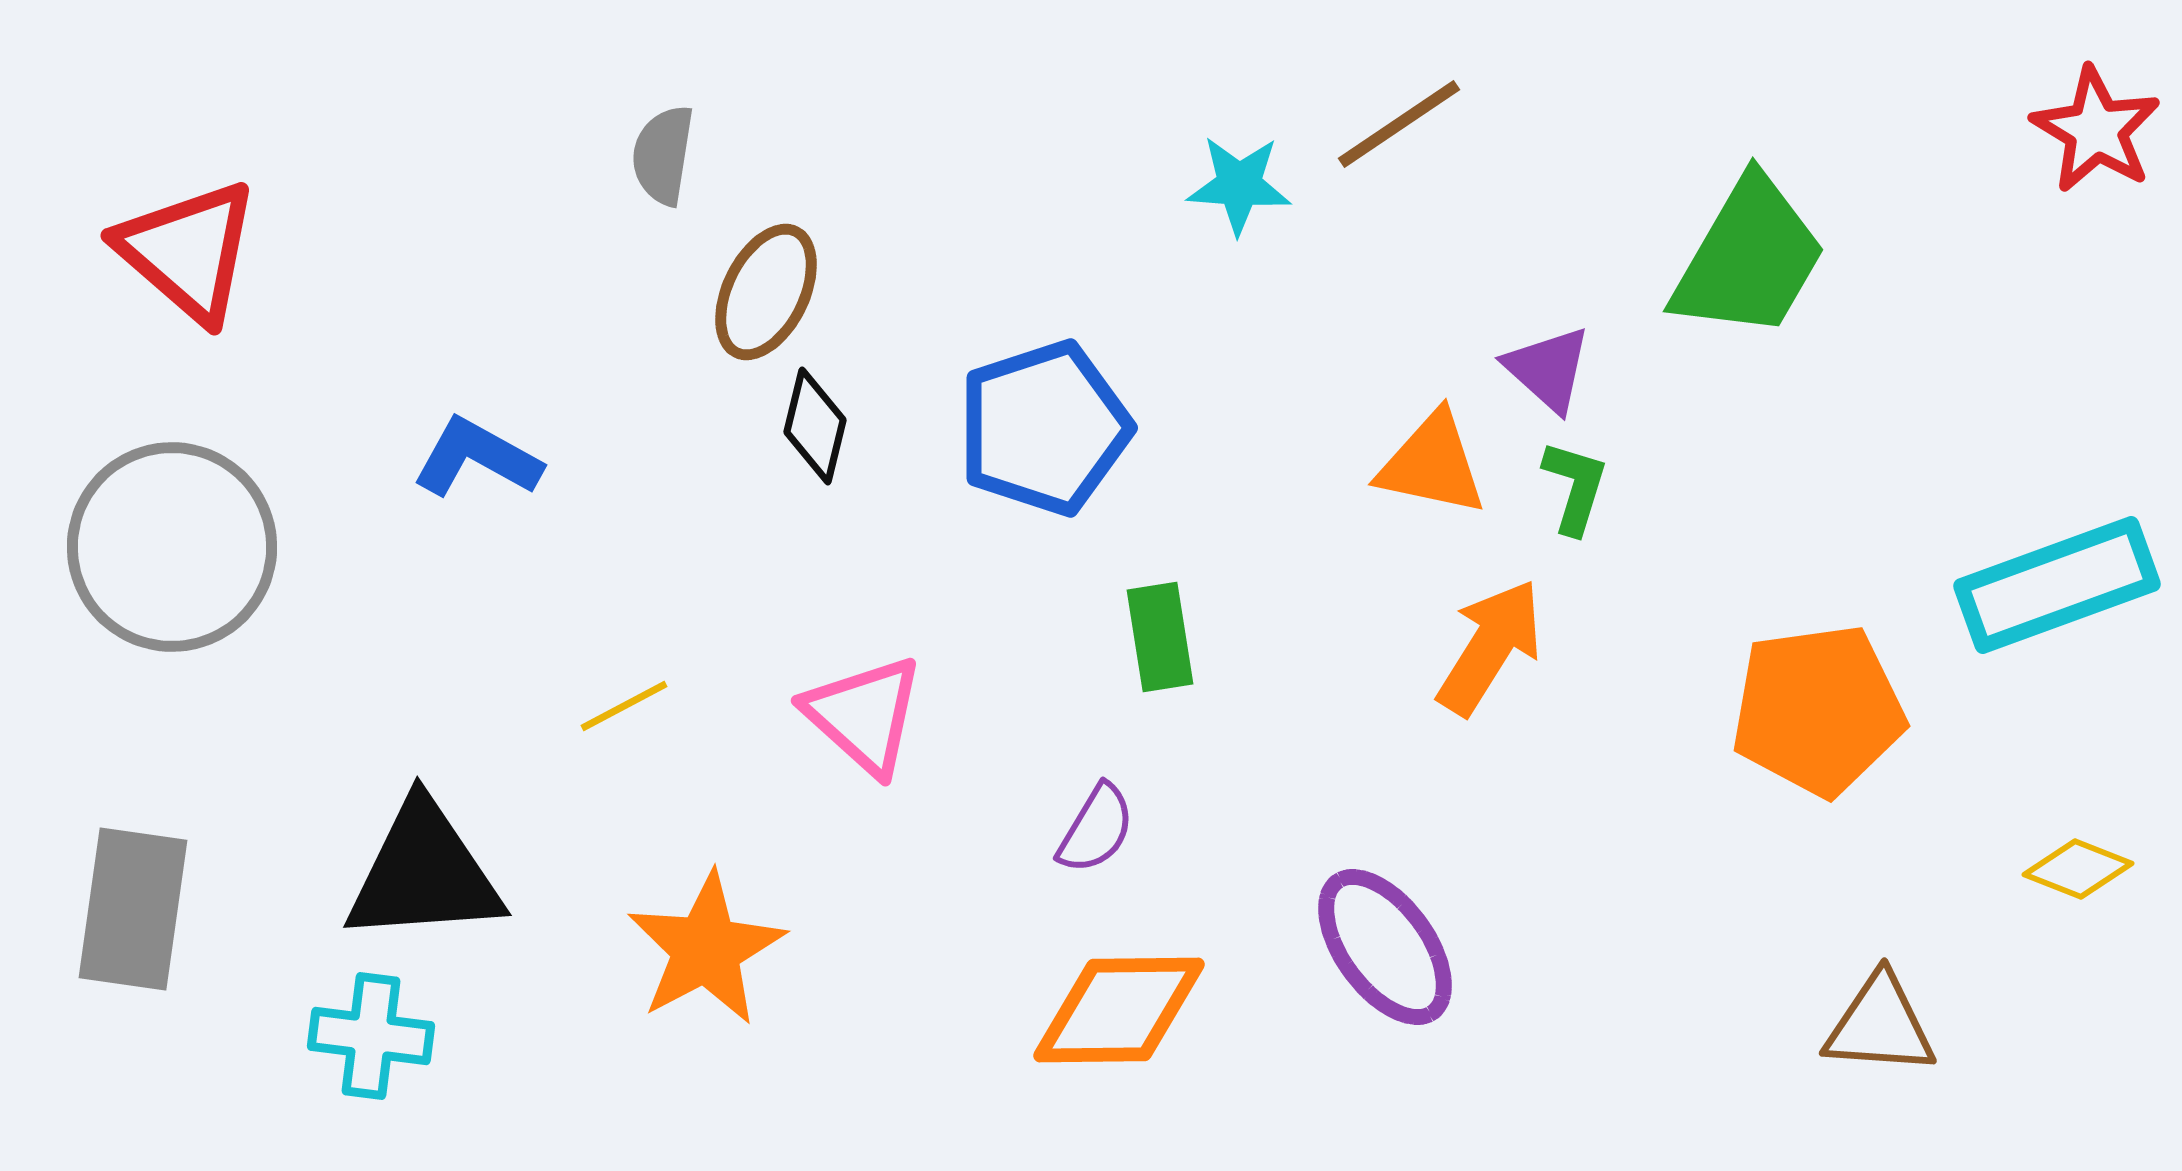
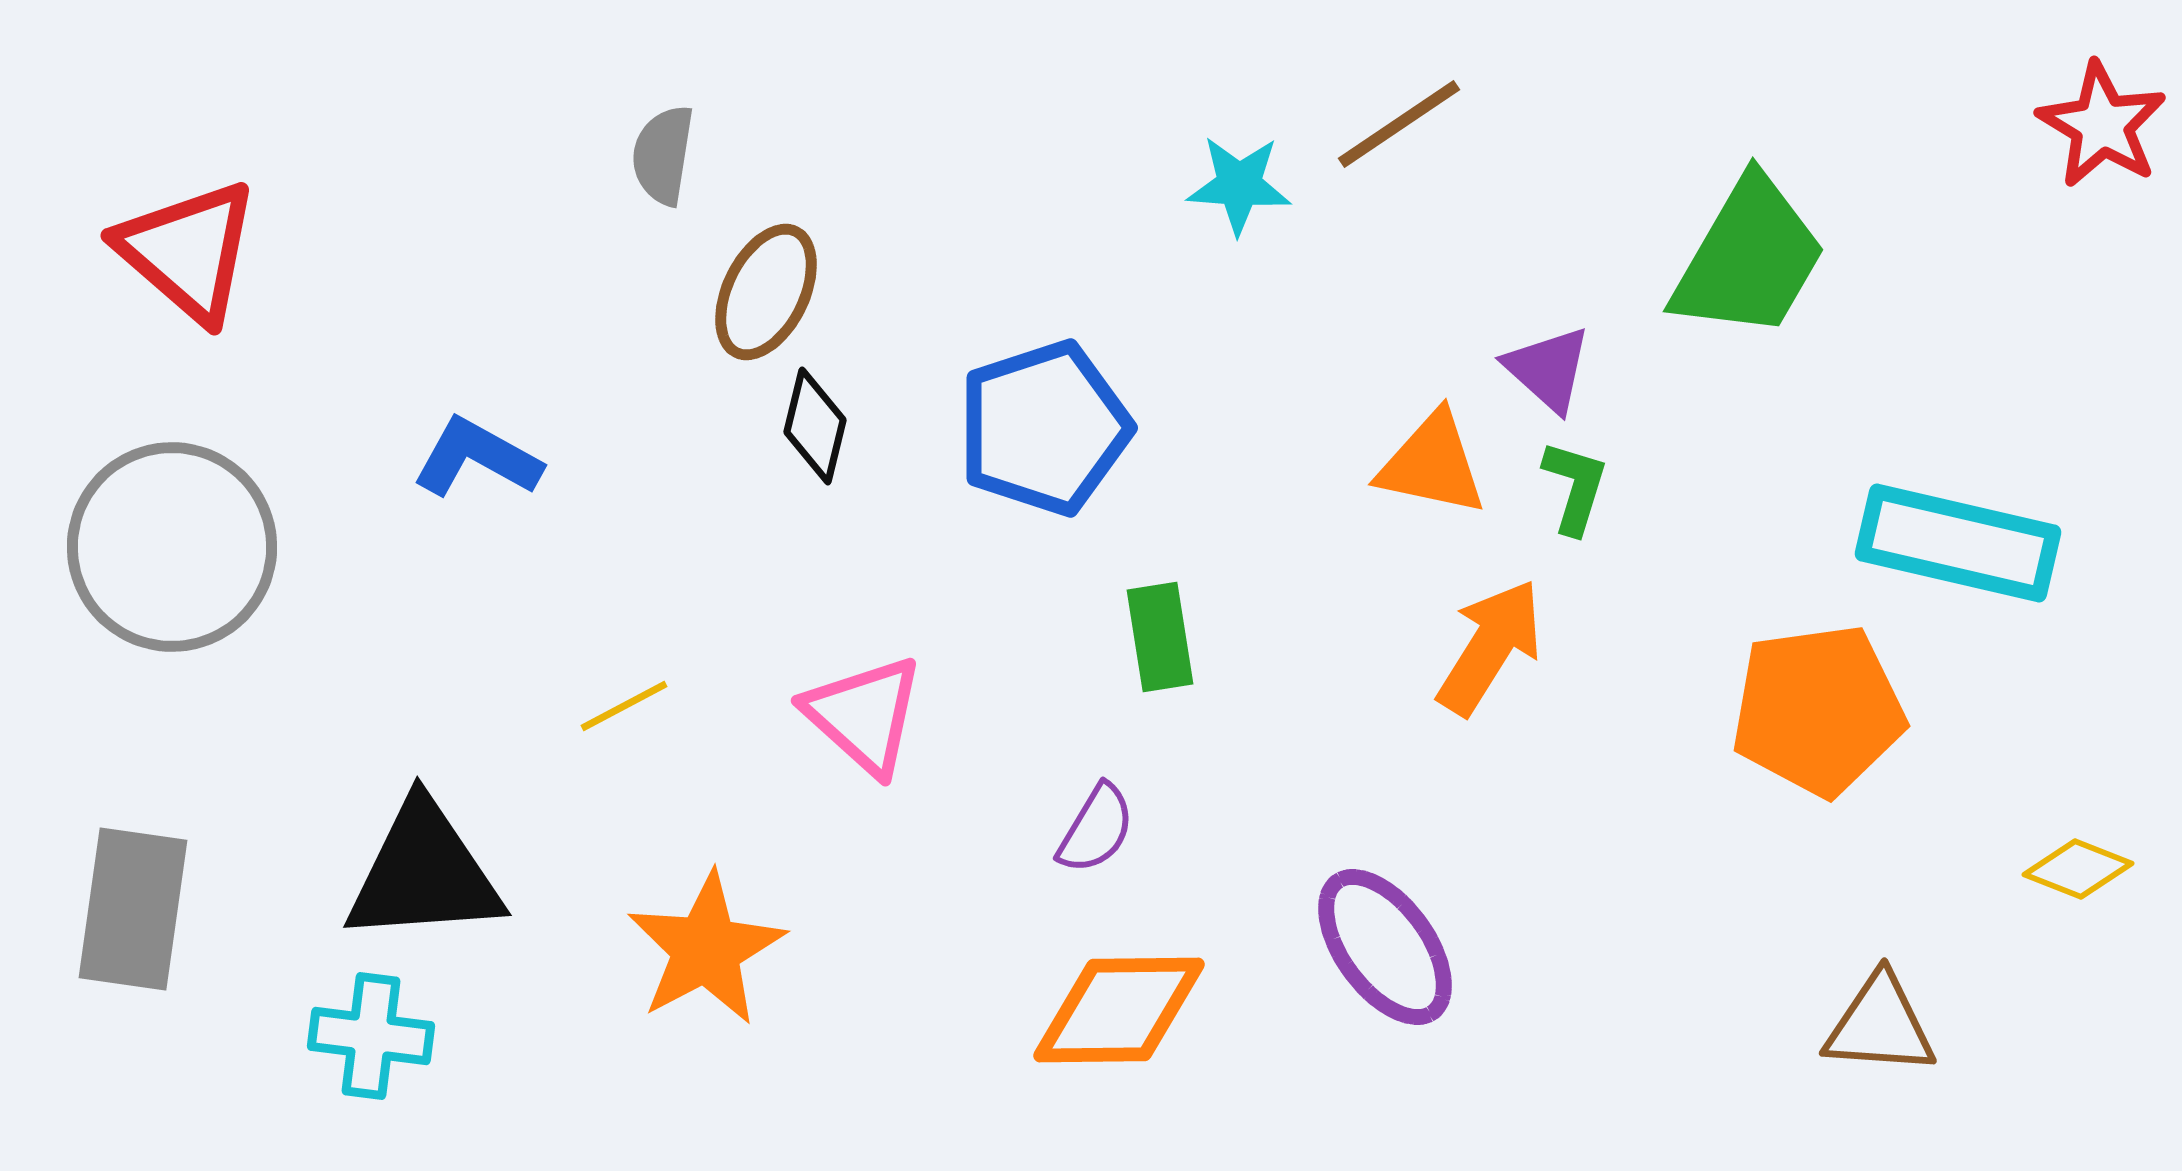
red star: moved 6 px right, 5 px up
cyan rectangle: moved 99 px left, 42 px up; rotated 33 degrees clockwise
